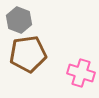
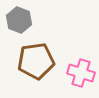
brown pentagon: moved 8 px right, 7 px down
